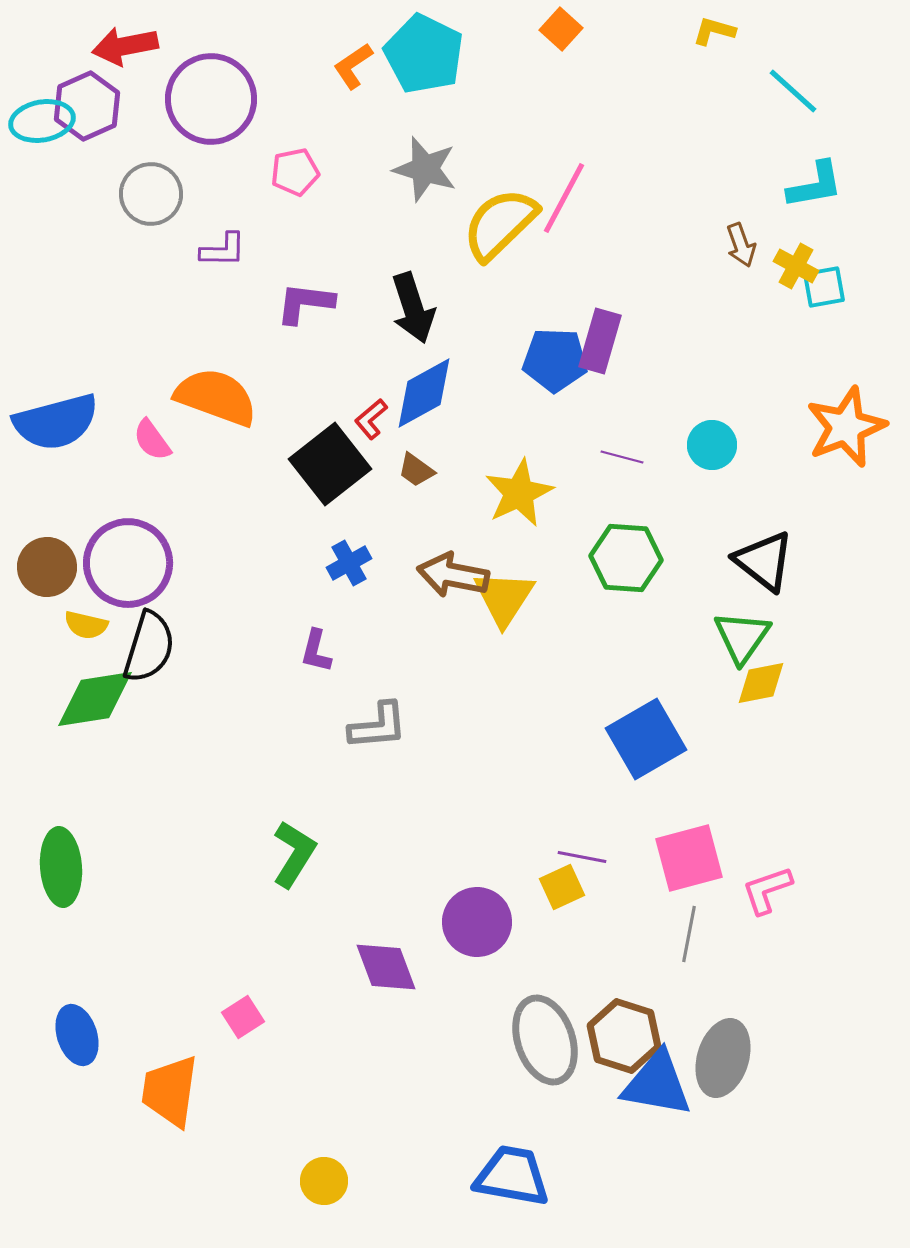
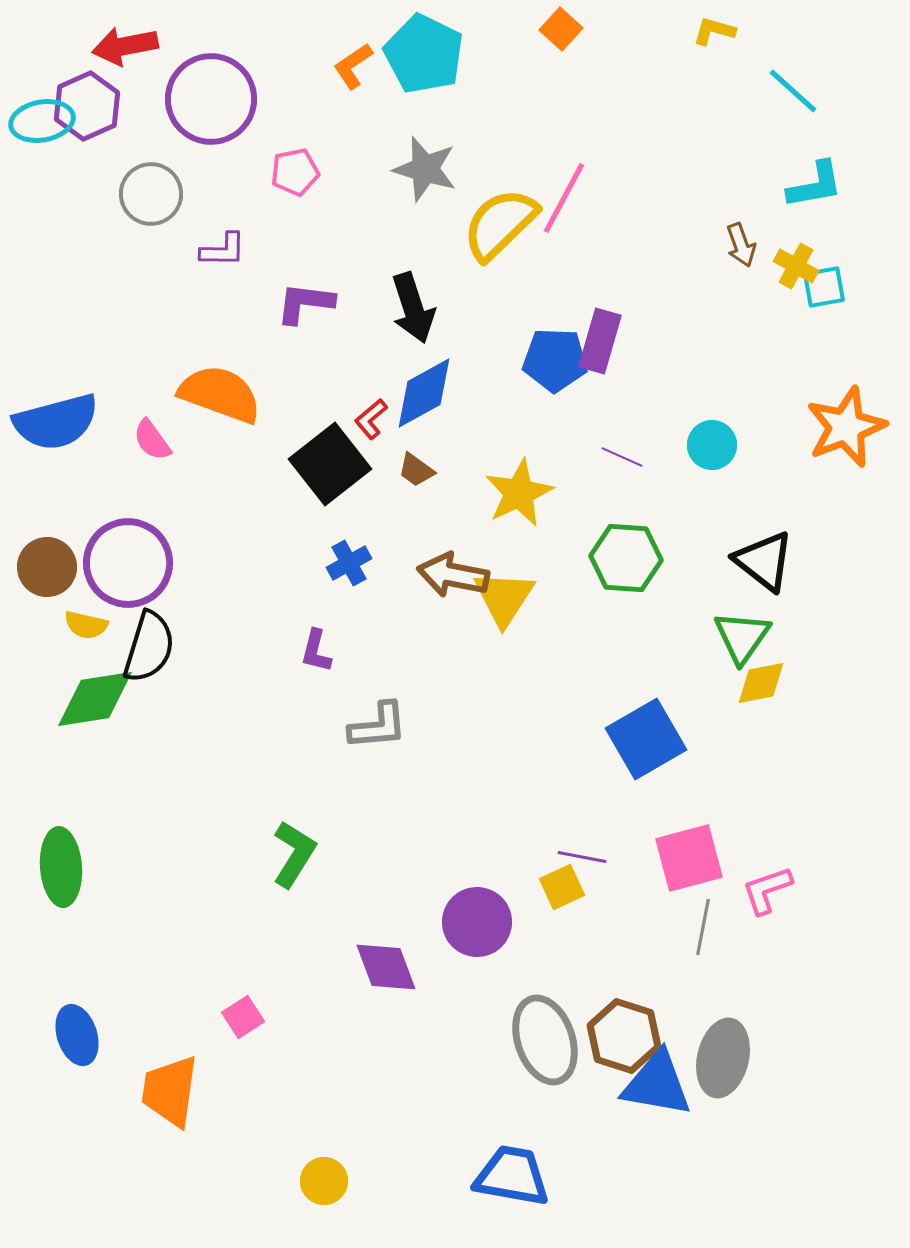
orange semicircle at (216, 397): moved 4 px right, 3 px up
purple line at (622, 457): rotated 9 degrees clockwise
gray line at (689, 934): moved 14 px right, 7 px up
gray ellipse at (723, 1058): rotated 4 degrees counterclockwise
